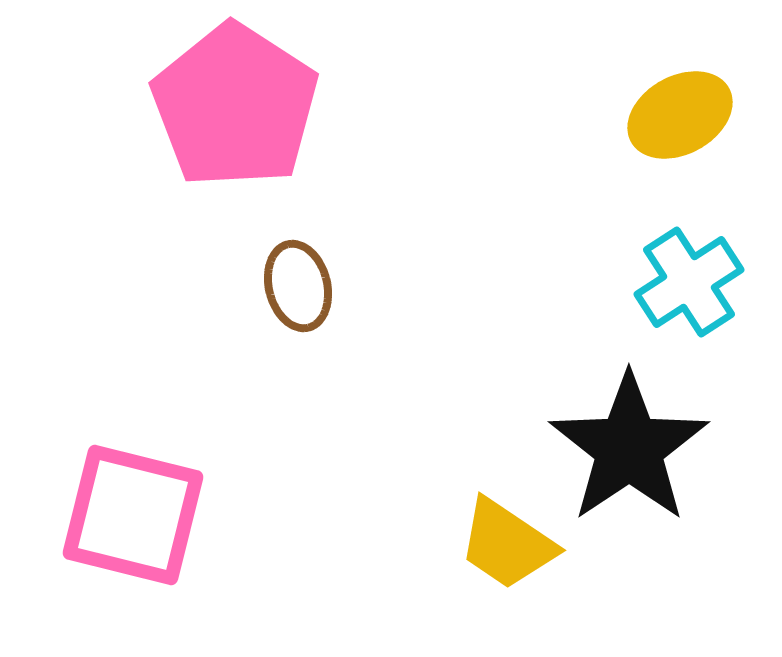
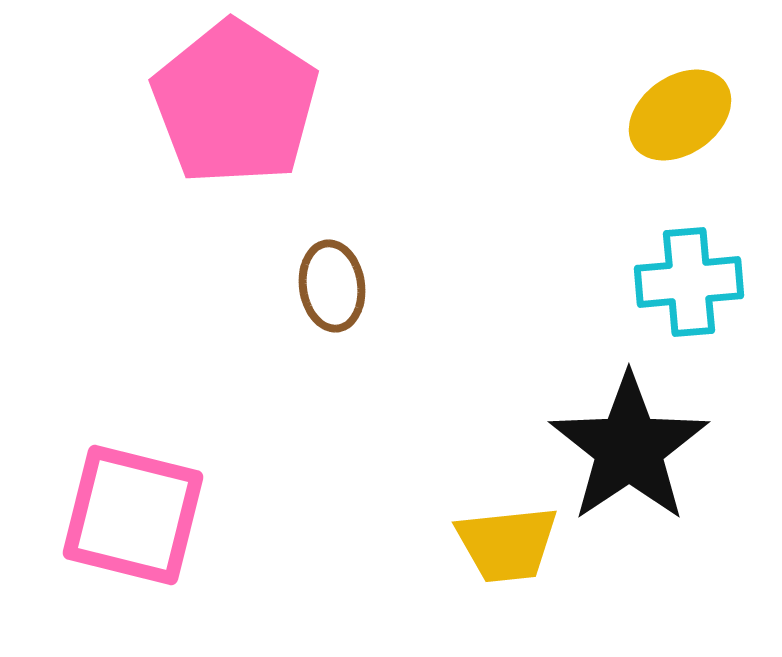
pink pentagon: moved 3 px up
yellow ellipse: rotated 6 degrees counterclockwise
cyan cross: rotated 28 degrees clockwise
brown ellipse: moved 34 px right; rotated 6 degrees clockwise
yellow trapezoid: rotated 40 degrees counterclockwise
